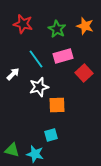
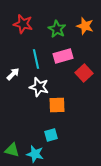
cyan line: rotated 24 degrees clockwise
white star: rotated 30 degrees clockwise
